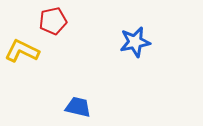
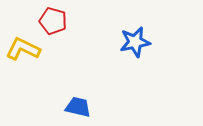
red pentagon: rotated 28 degrees clockwise
yellow L-shape: moved 1 px right, 2 px up
